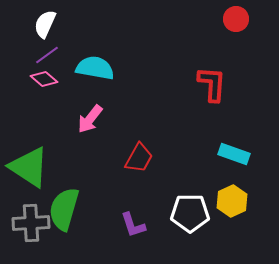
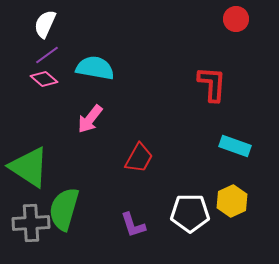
cyan rectangle: moved 1 px right, 8 px up
